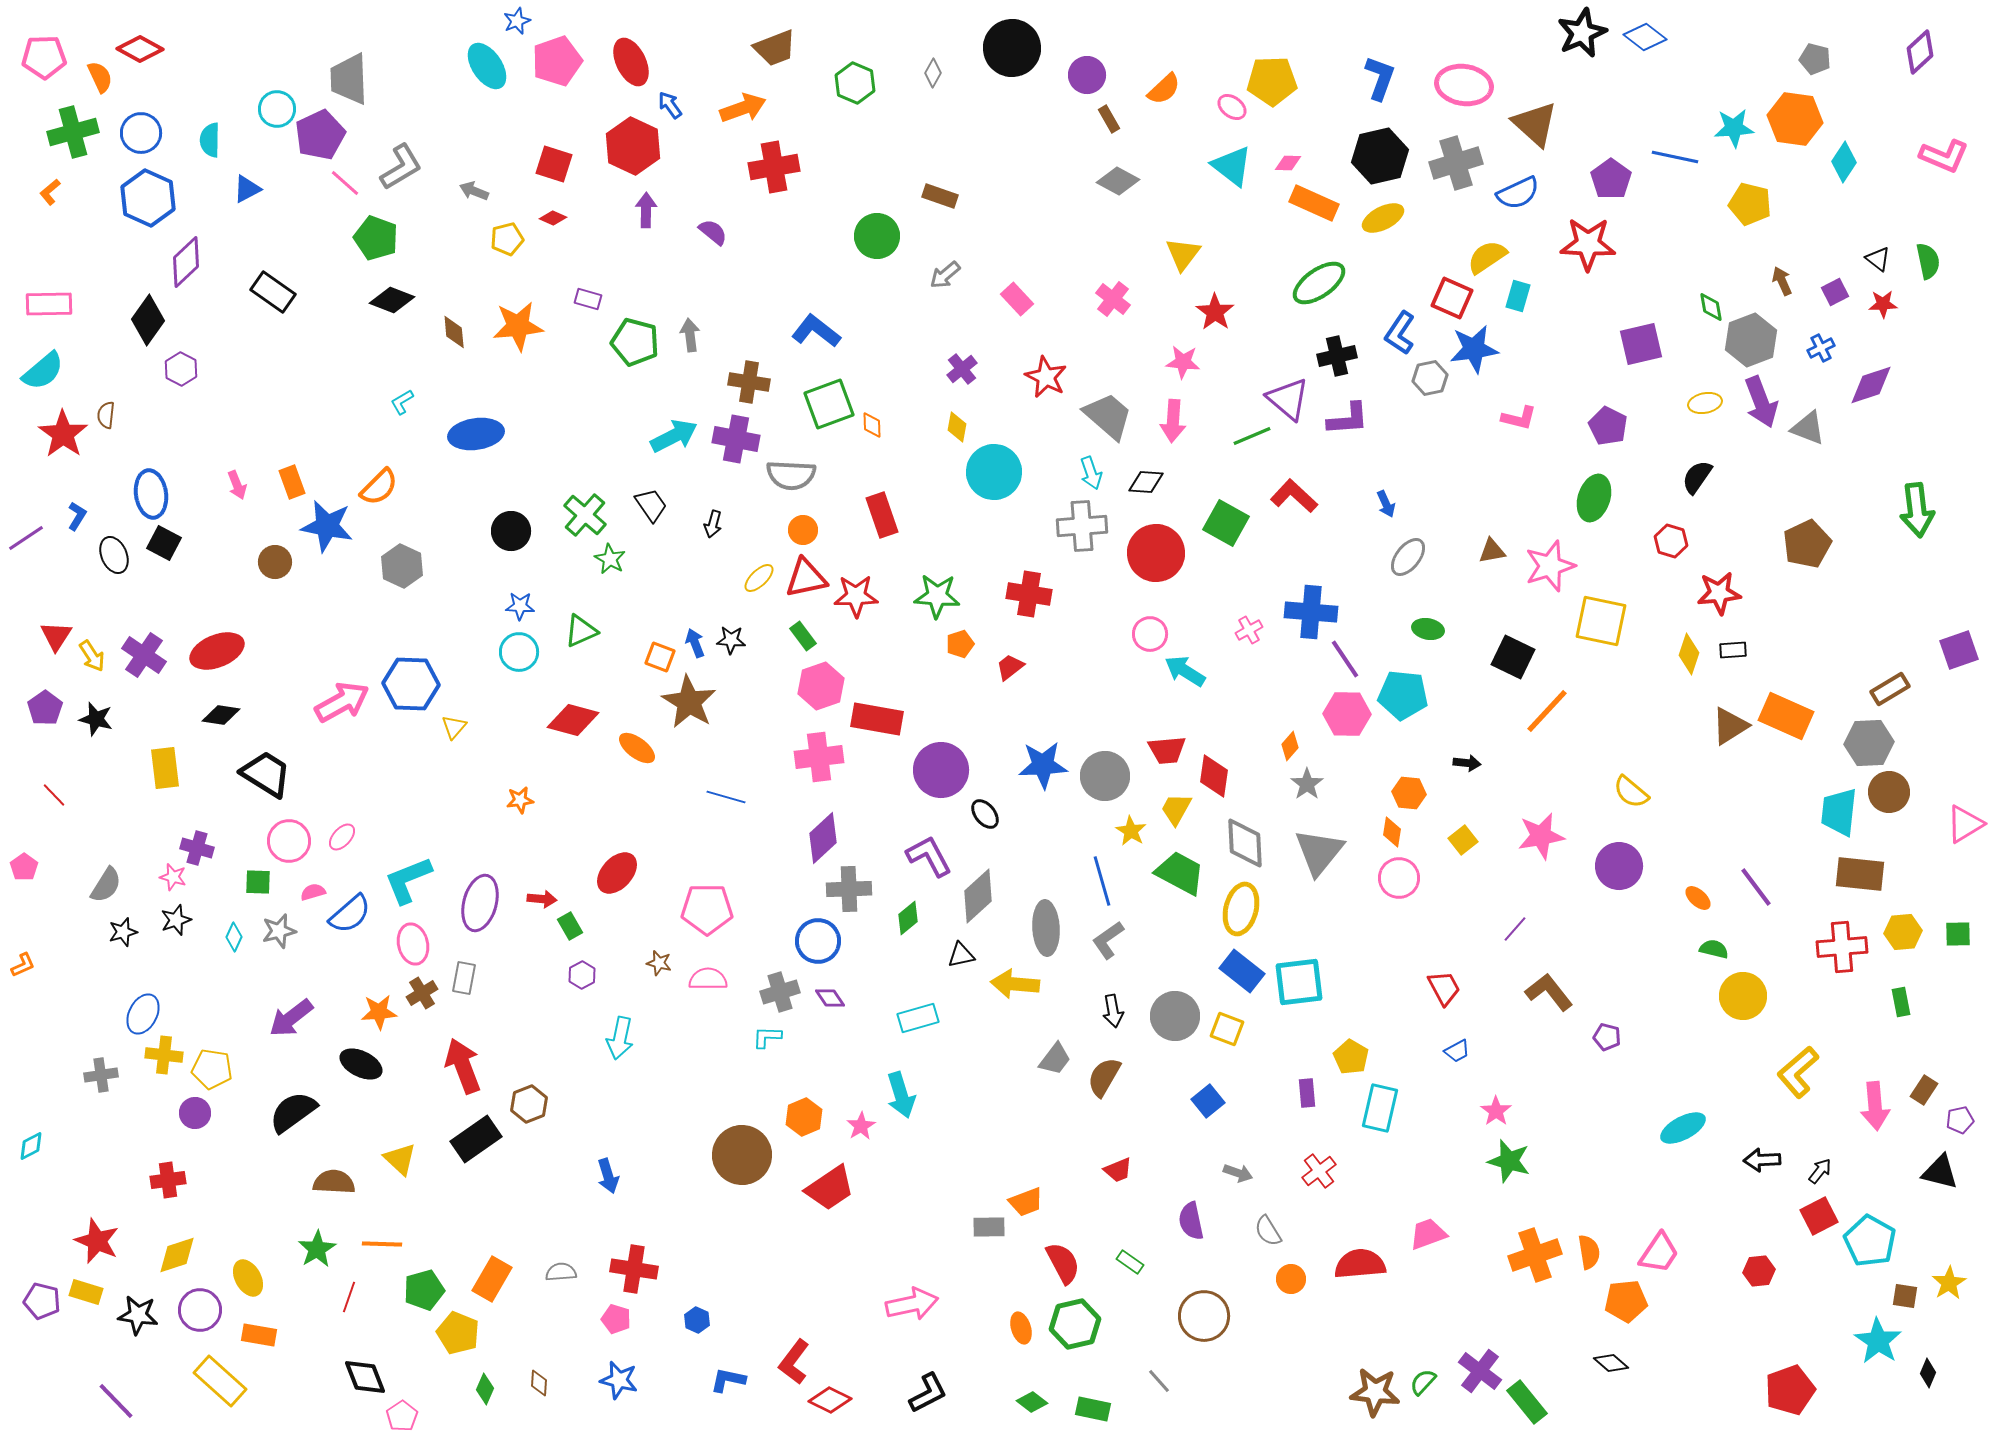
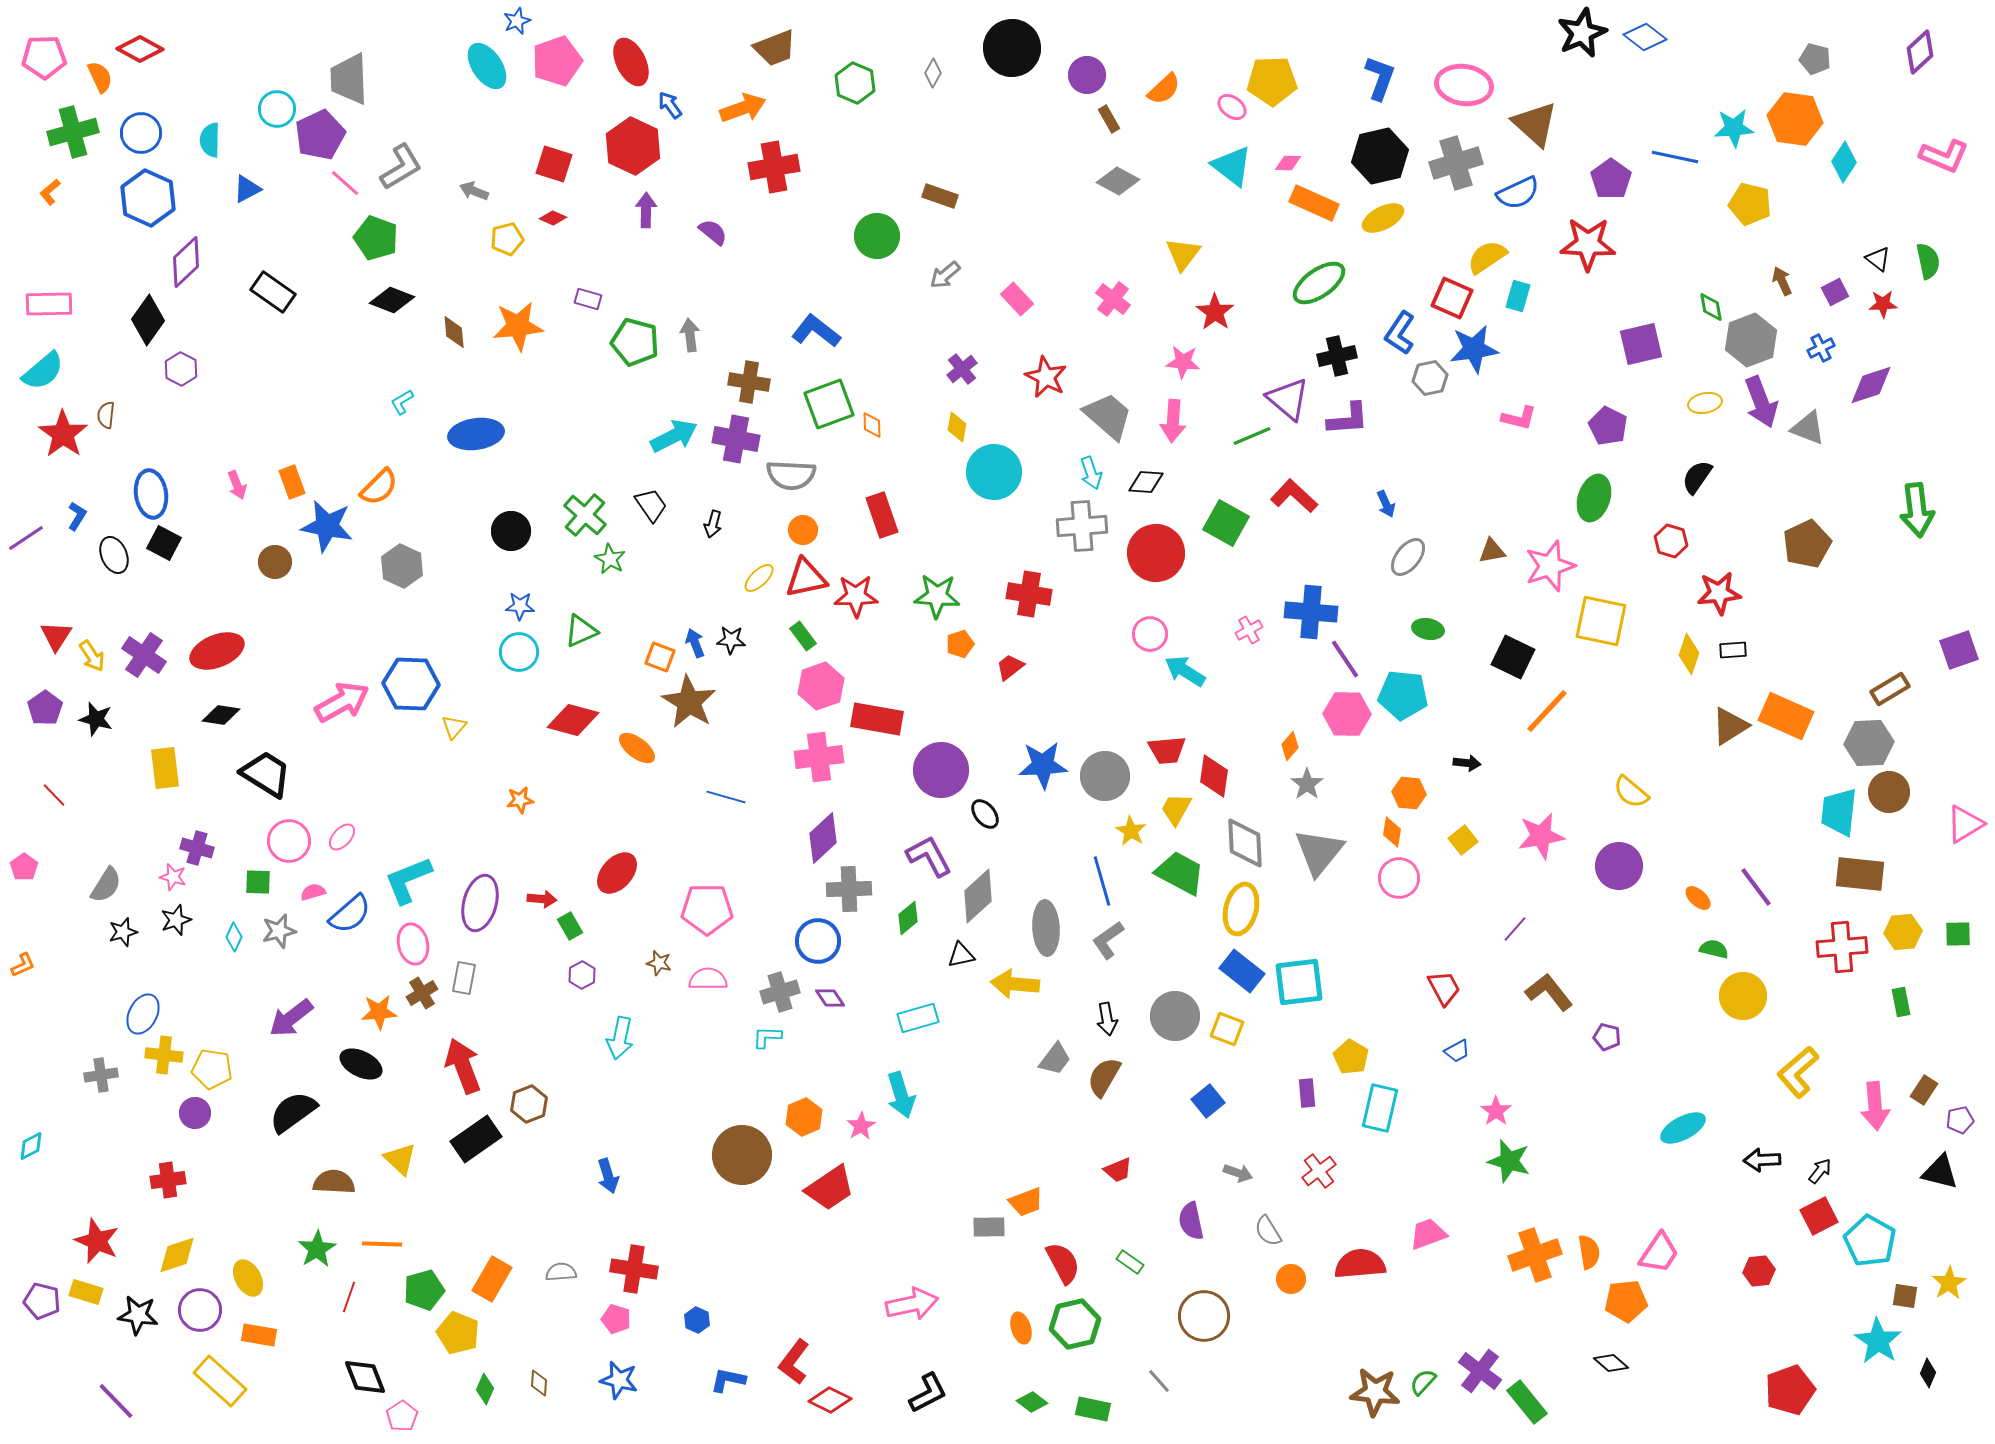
black arrow at (1113, 1011): moved 6 px left, 8 px down
